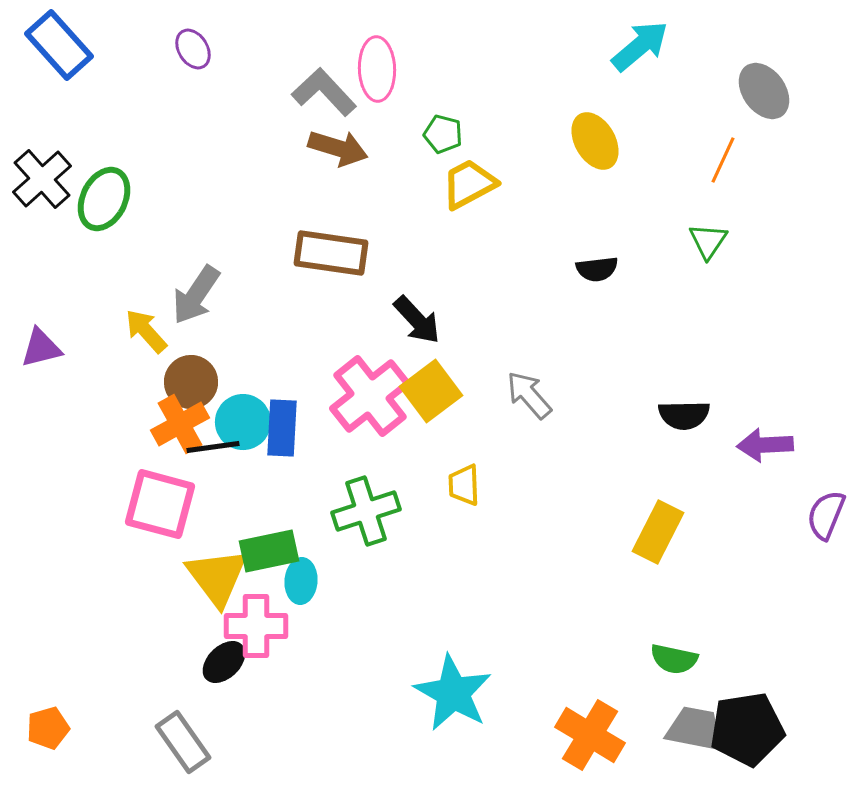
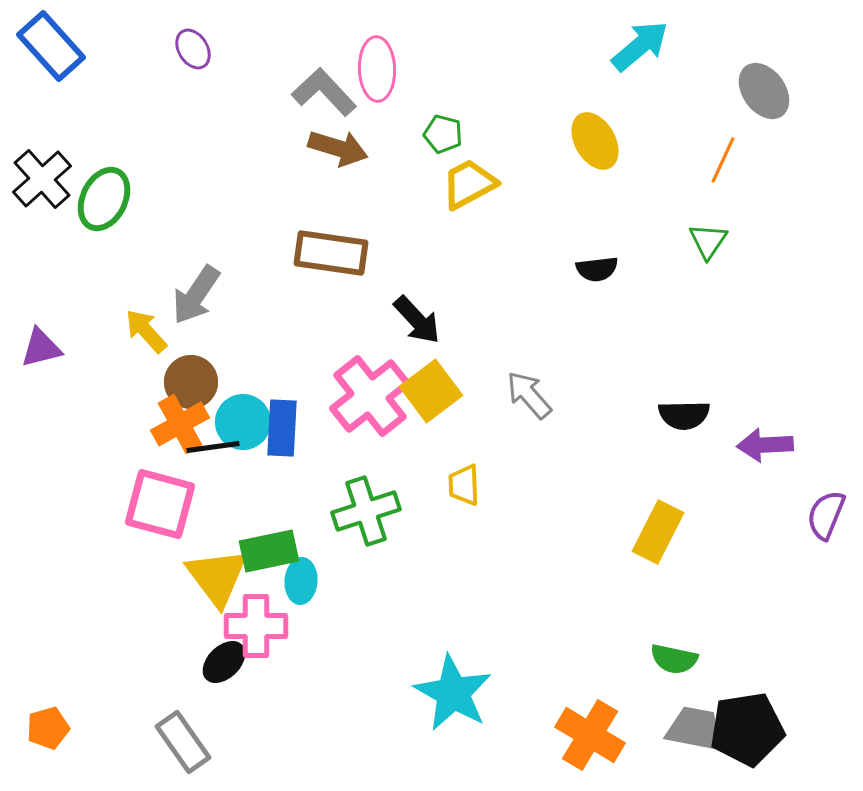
blue rectangle at (59, 45): moved 8 px left, 1 px down
